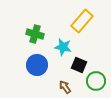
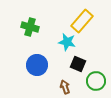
green cross: moved 5 px left, 7 px up
cyan star: moved 4 px right, 5 px up
black square: moved 1 px left, 1 px up
brown arrow: rotated 16 degrees clockwise
